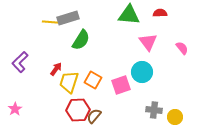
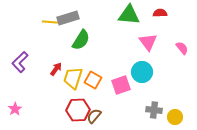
yellow trapezoid: moved 4 px right, 4 px up
